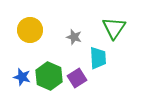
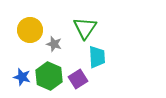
green triangle: moved 29 px left
gray star: moved 20 px left, 7 px down
cyan trapezoid: moved 1 px left, 1 px up
purple square: moved 1 px right, 1 px down
